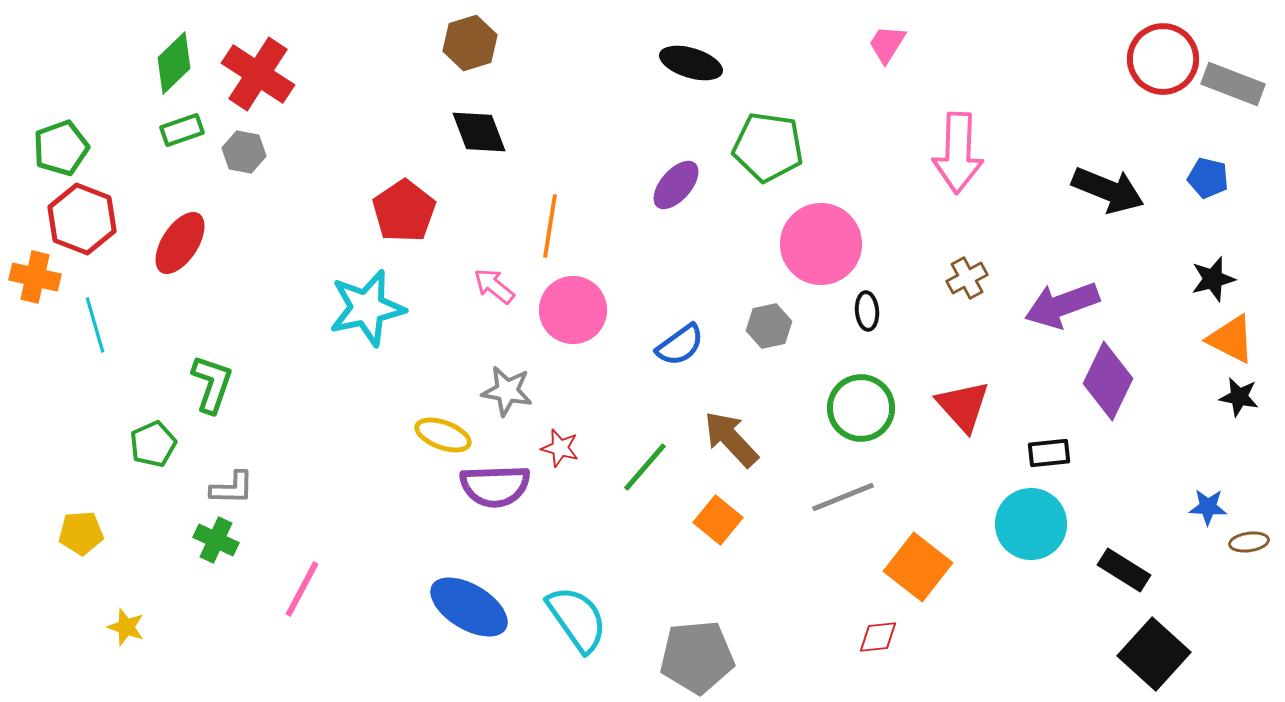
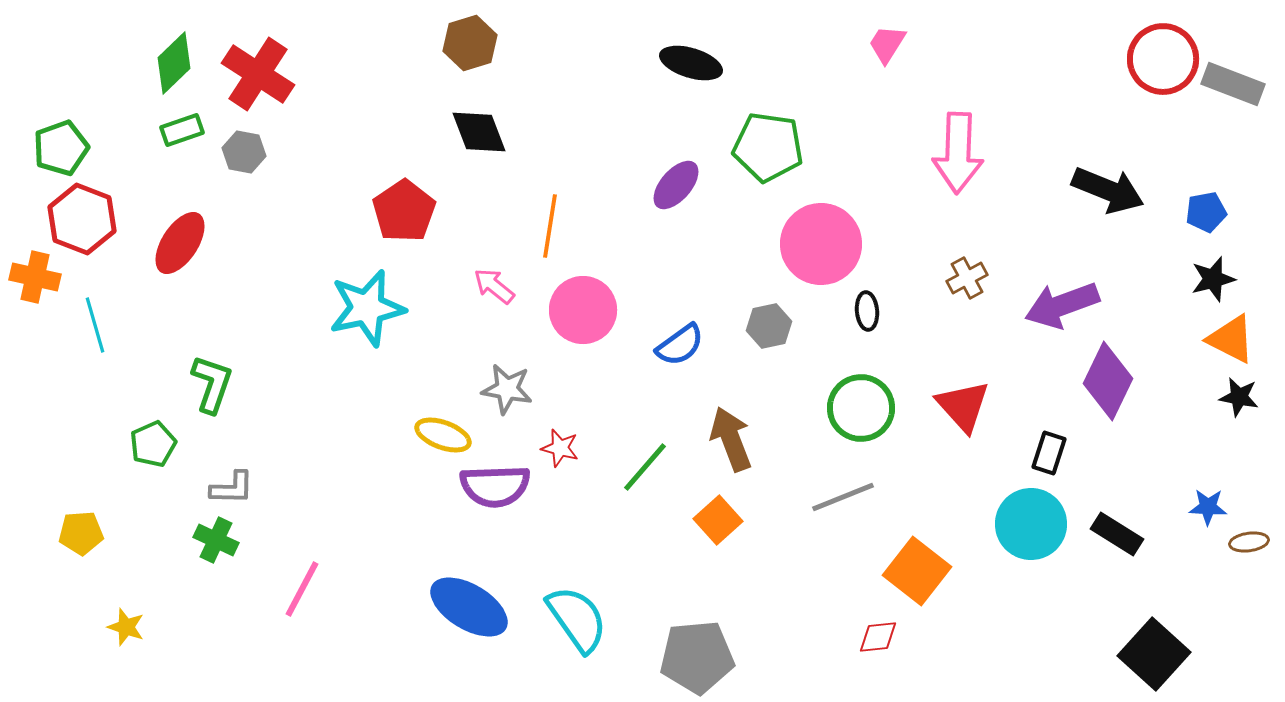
blue pentagon at (1208, 178): moved 2 px left, 34 px down; rotated 24 degrees counterclockwise
pink circle at (573, 310): moved 10 px right
gray star at (507, 391): moved 2 px up
brown arrow at (731, 439): rotated 22 degrees clockwise
black rectangle at (1049, 453): rotated 66 degrees counterclockwise
orange square at (718, 520): rotated 9 degrees clockwise
orange square at (918, 567): moved 1 px left, 4 px down
black rectangle at (1124, 570): moved 7 px left, 36 px up
